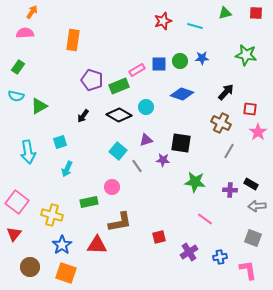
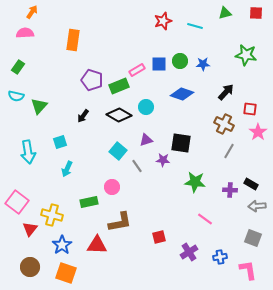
blue star at (202, 58): moved 1 px right, 6 px down
green triangle at (39, 106): rotated 18 degrees counterclockwise
brown cross at (221, 123): moved 3 px right, 1 px down
red triangle at (14, 234): moved 16 px right, 5 px up
